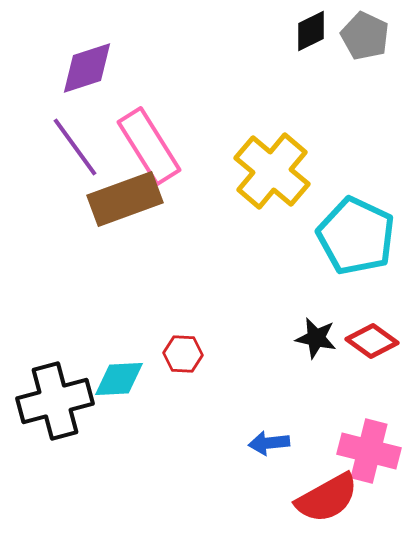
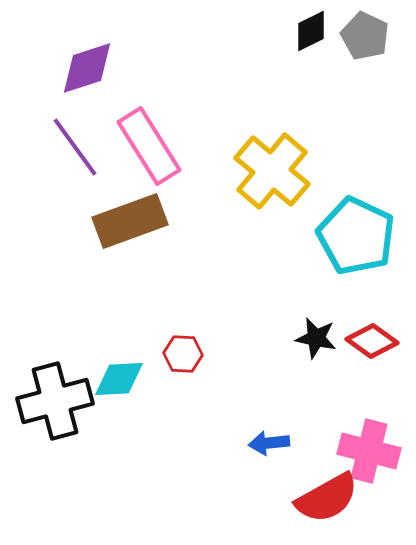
brown rectangle: moved 5 px right, 22 px down
